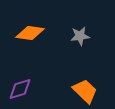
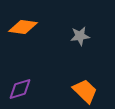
orange diamond: moved 7 px left, 6 px up
